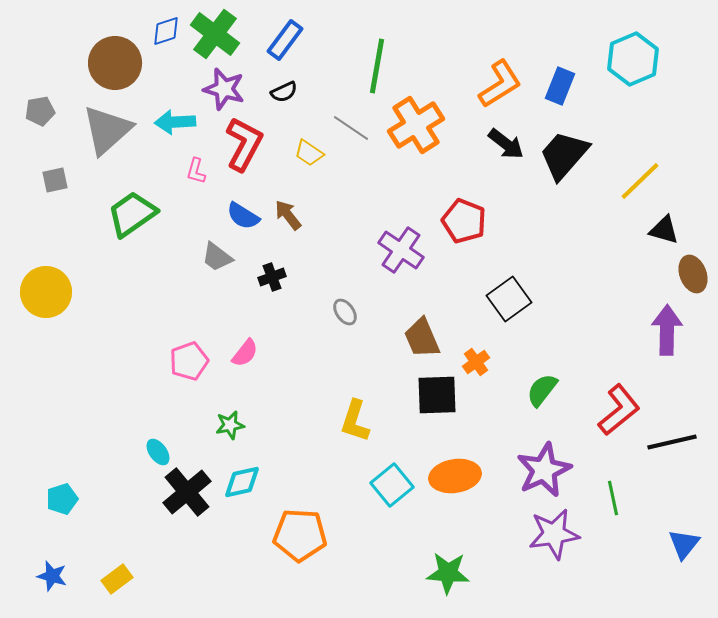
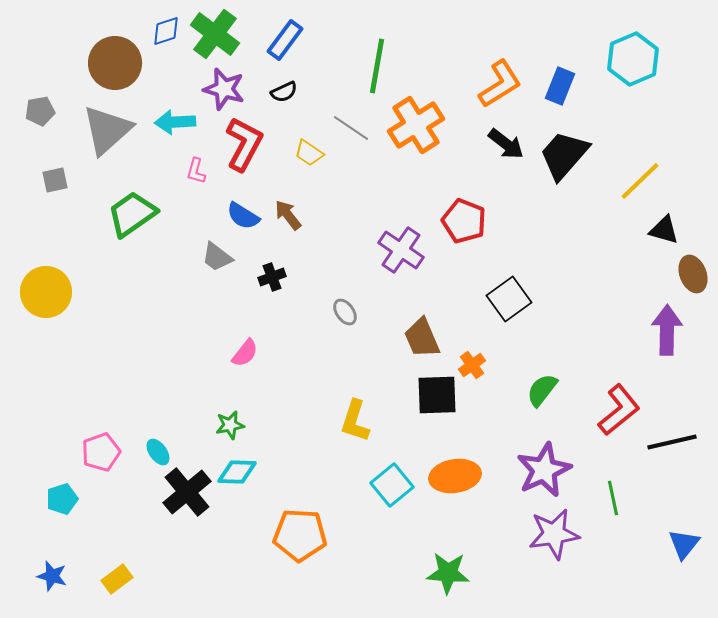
pink pentagon at (189, 361): moved 88 px left, 91 px down
orange cross at (476, 362): moved 4 px left, 3 px down
cyan diamond at (242, 482): moved 5 px left, 10 px up; rotated 15 degrees clockwise
